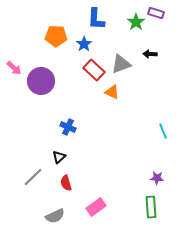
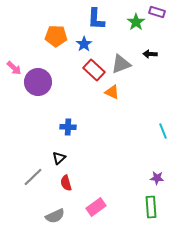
purple rectangle: moved 1 px right, 1 px up
purple circle: moved 3 px left, 1 px down
blue cross: rotated 21 degrees counterclockwise
black triangle: moved 1 px down
